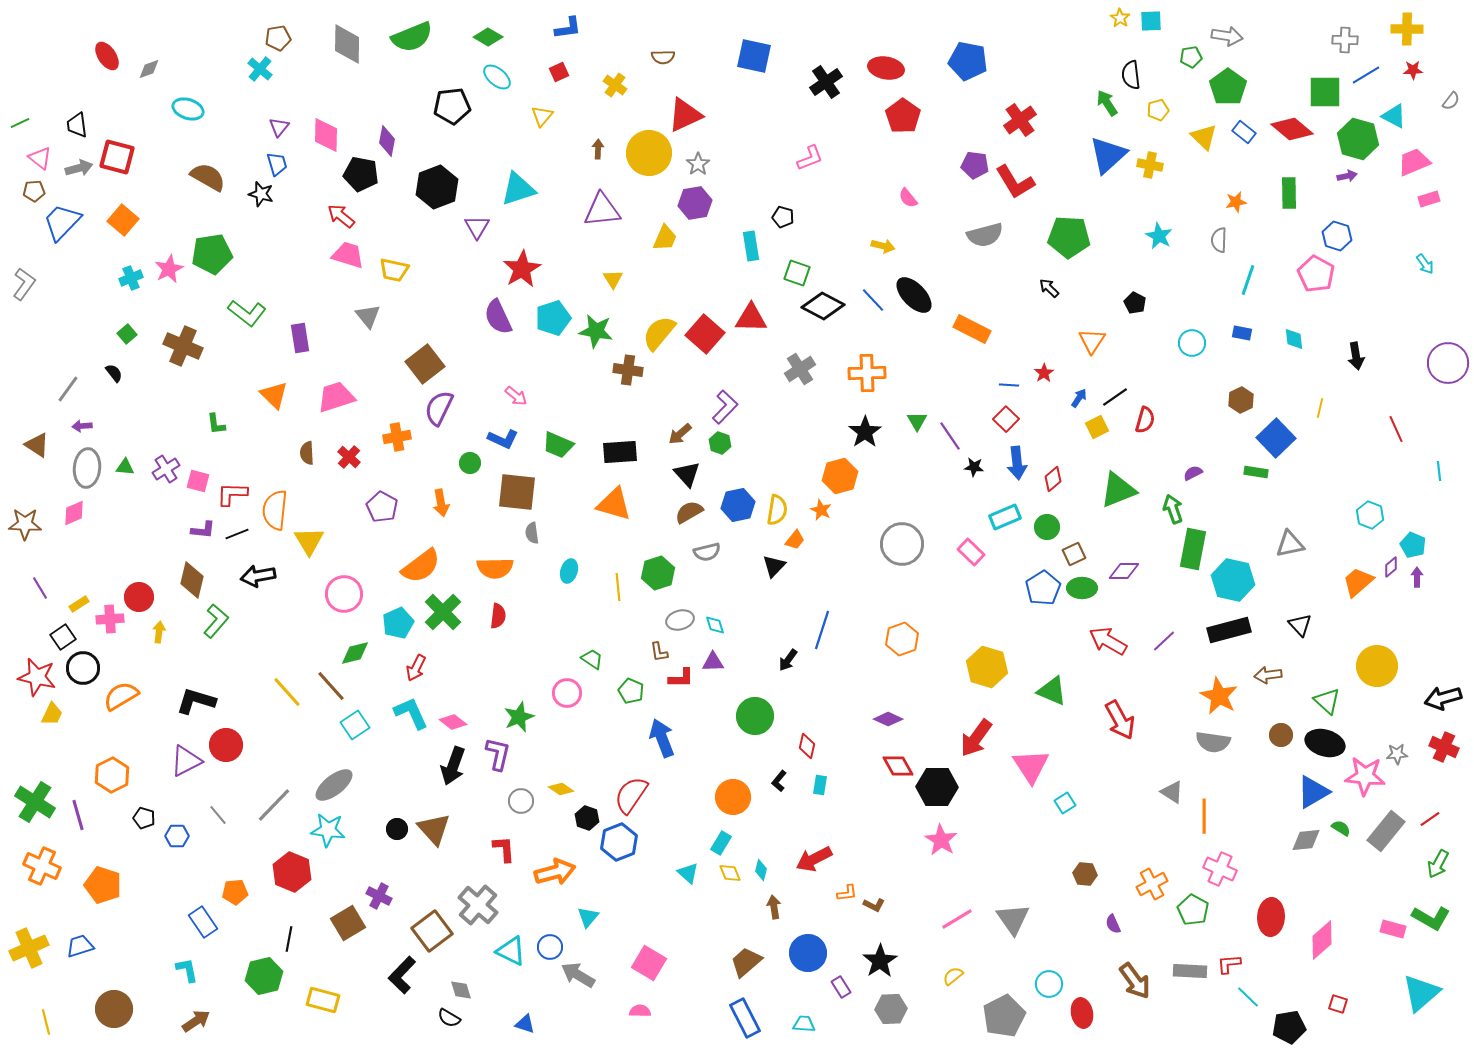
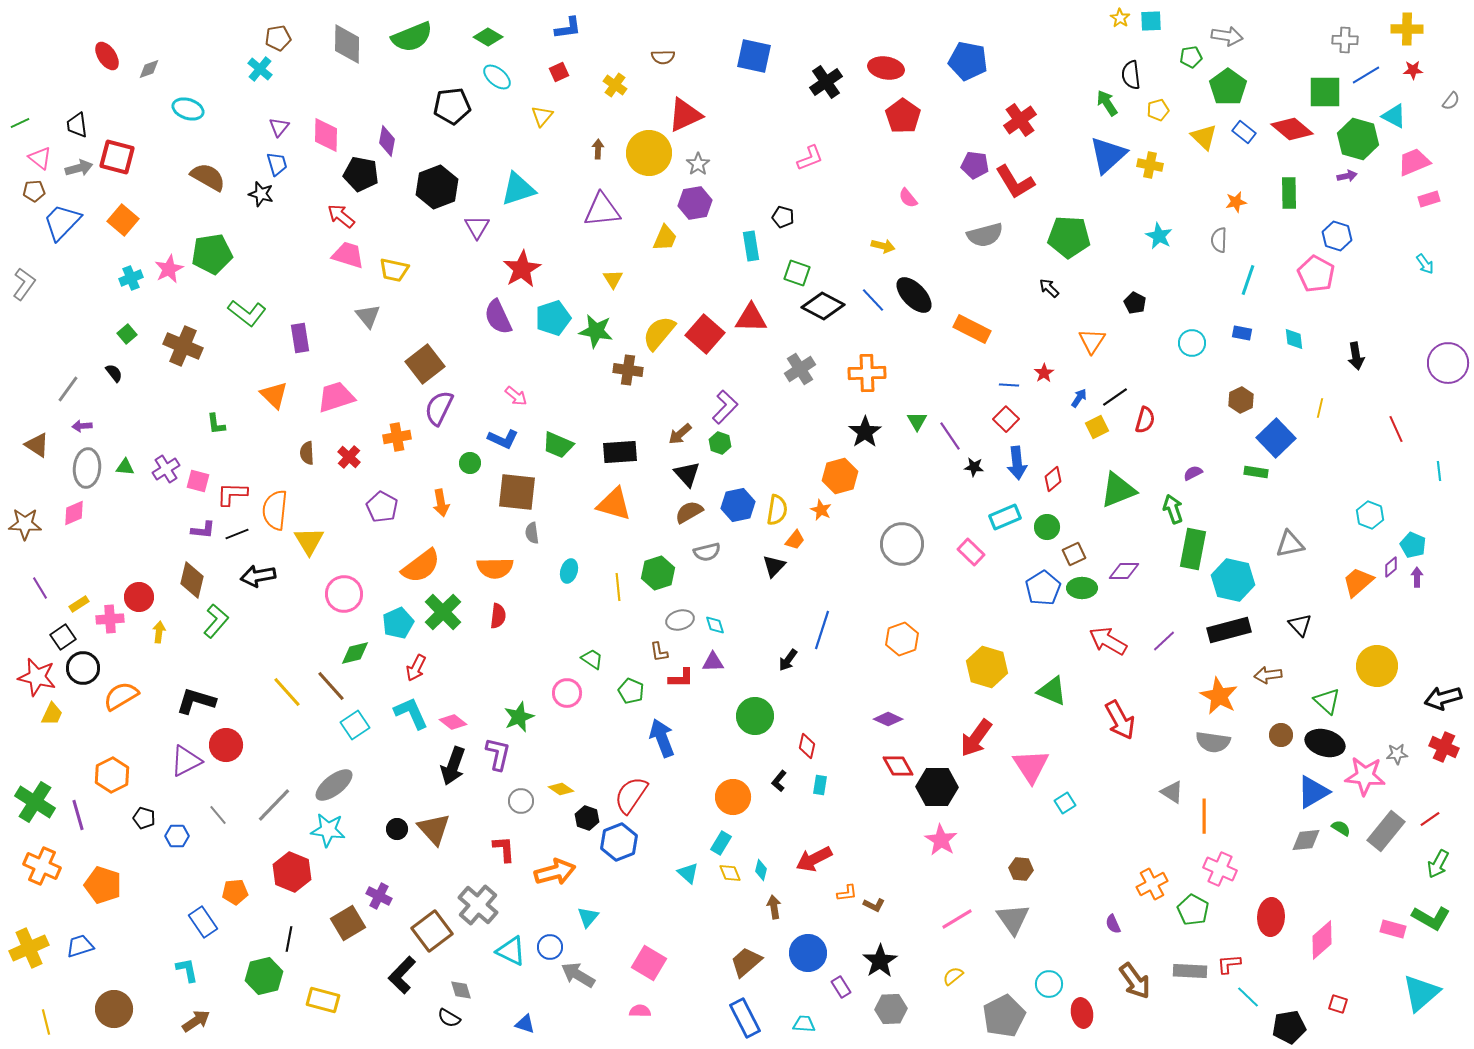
brown hexagon at (1085, 874): moved 64 px left, 5 px up
